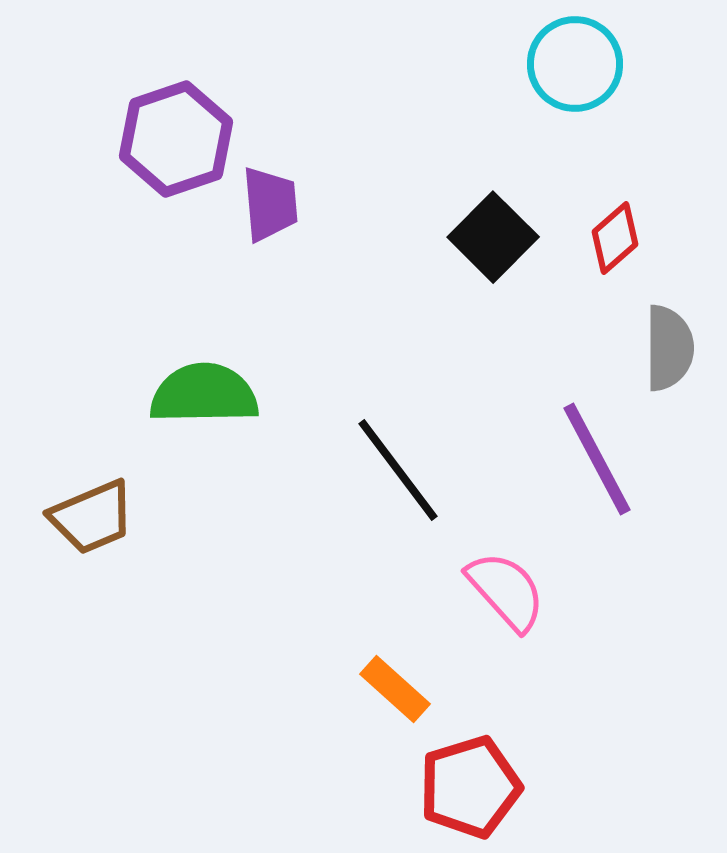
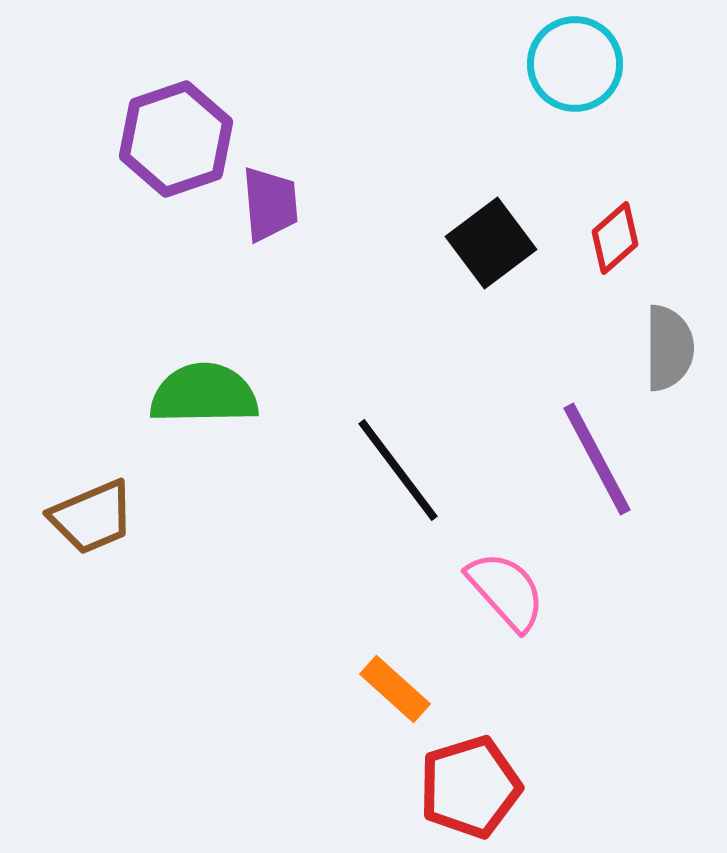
black square: moved 2 px left, 6 px down; rotated 8 degrees clockwise
